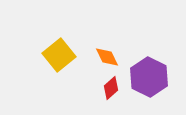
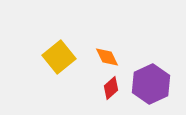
yellow square: moved 2 px down
purple hexagon: moved 2 px right, 7 px down; rotated 9 degrees clockwise
